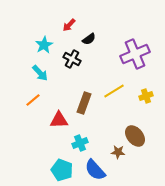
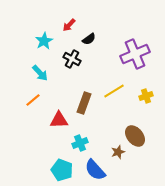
cyan star: moved 4 px up
brown star: rotated 24 degrees counterclockwise
